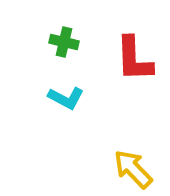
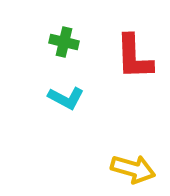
red L-shape: moved 2 px up
yellow arrow: rotated 150 degrees clockwise
